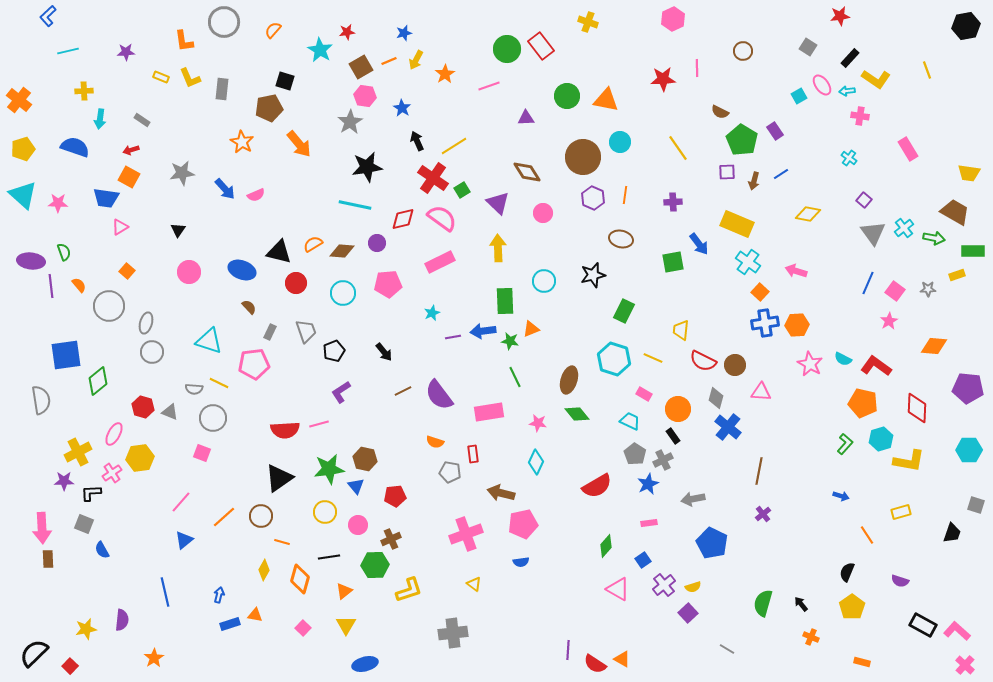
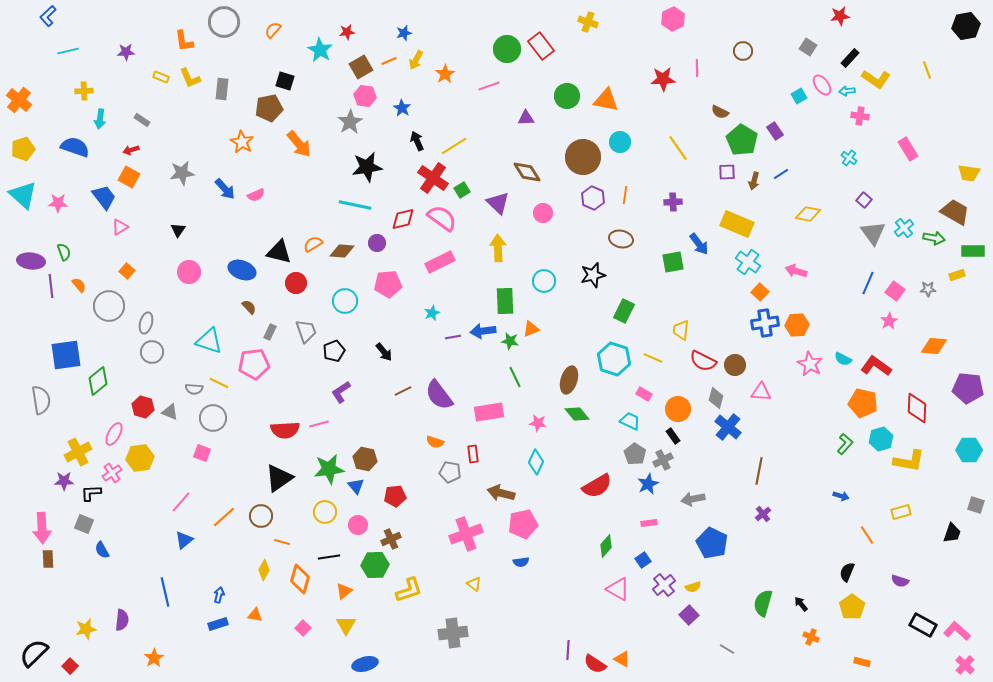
blue trapezoid at (106, 198): moved 2 px left, 1 px up; rotated 136 degrees counterclockwise
cyan circle at (343, 293): moved 2 px right, 8 px down
purple square at (688, 613): moved 1 px right, 2 px down
blue rectangle at (230, 624): moved 12 px left
